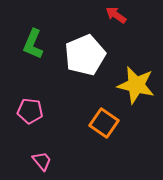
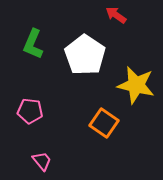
white pentagon: rotated 15 degrees counterclockwise
